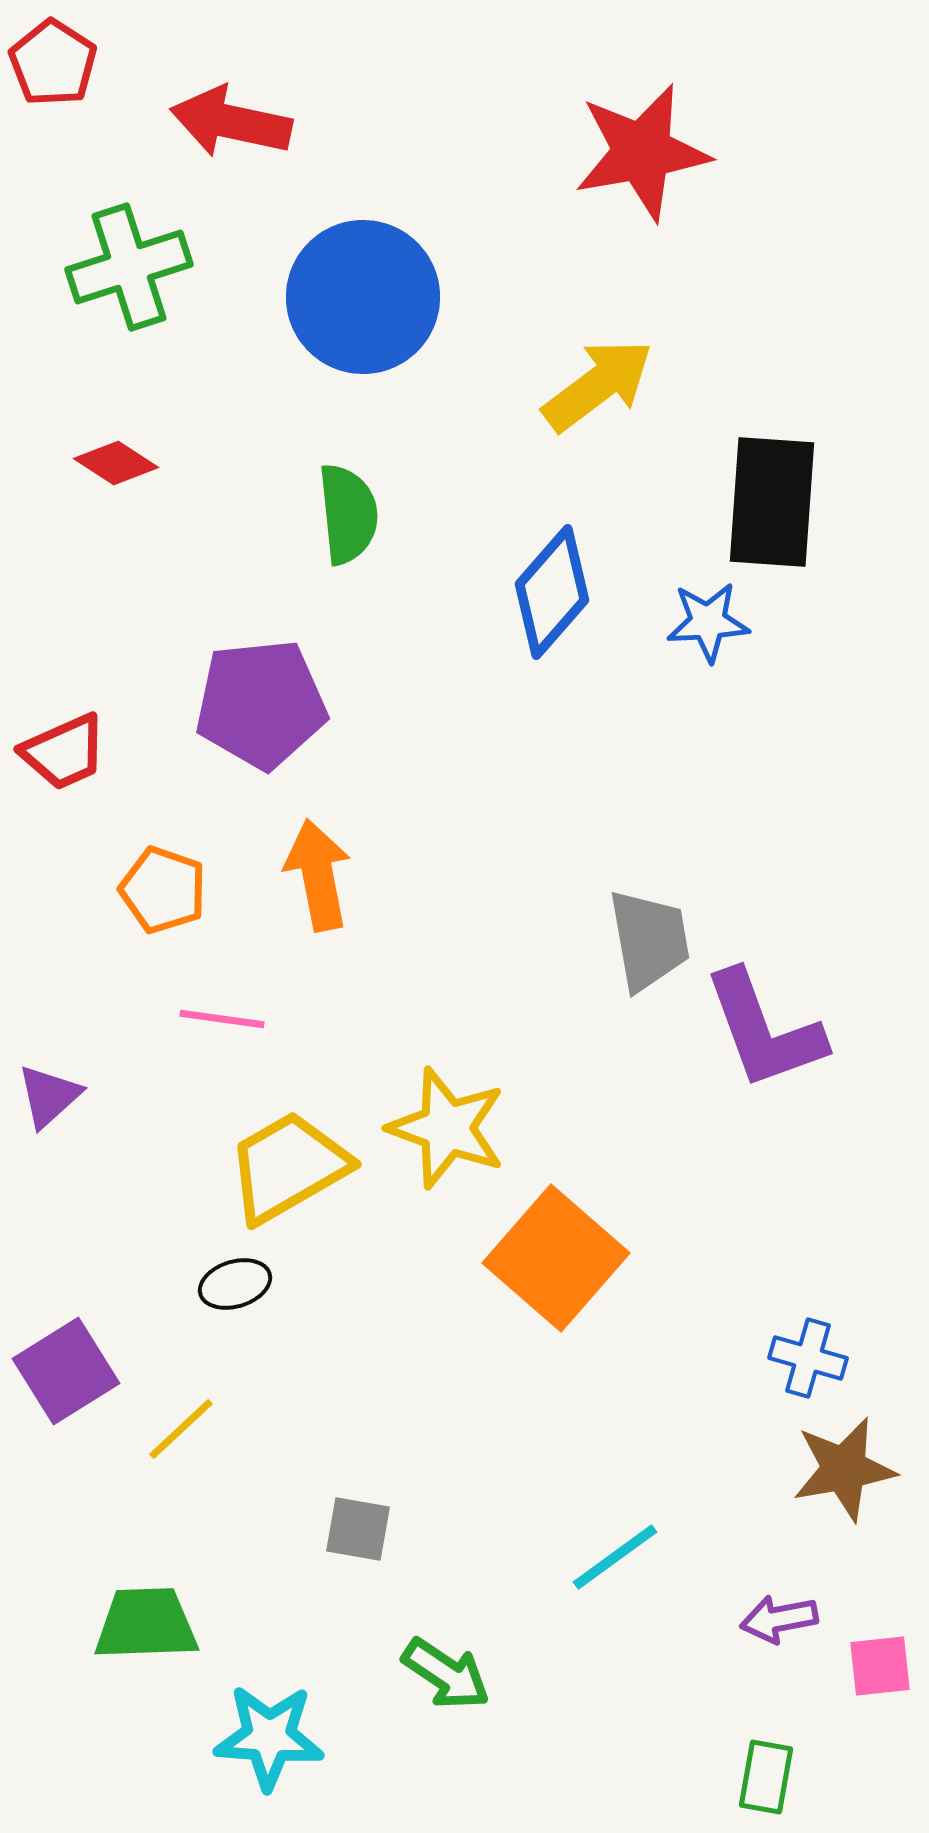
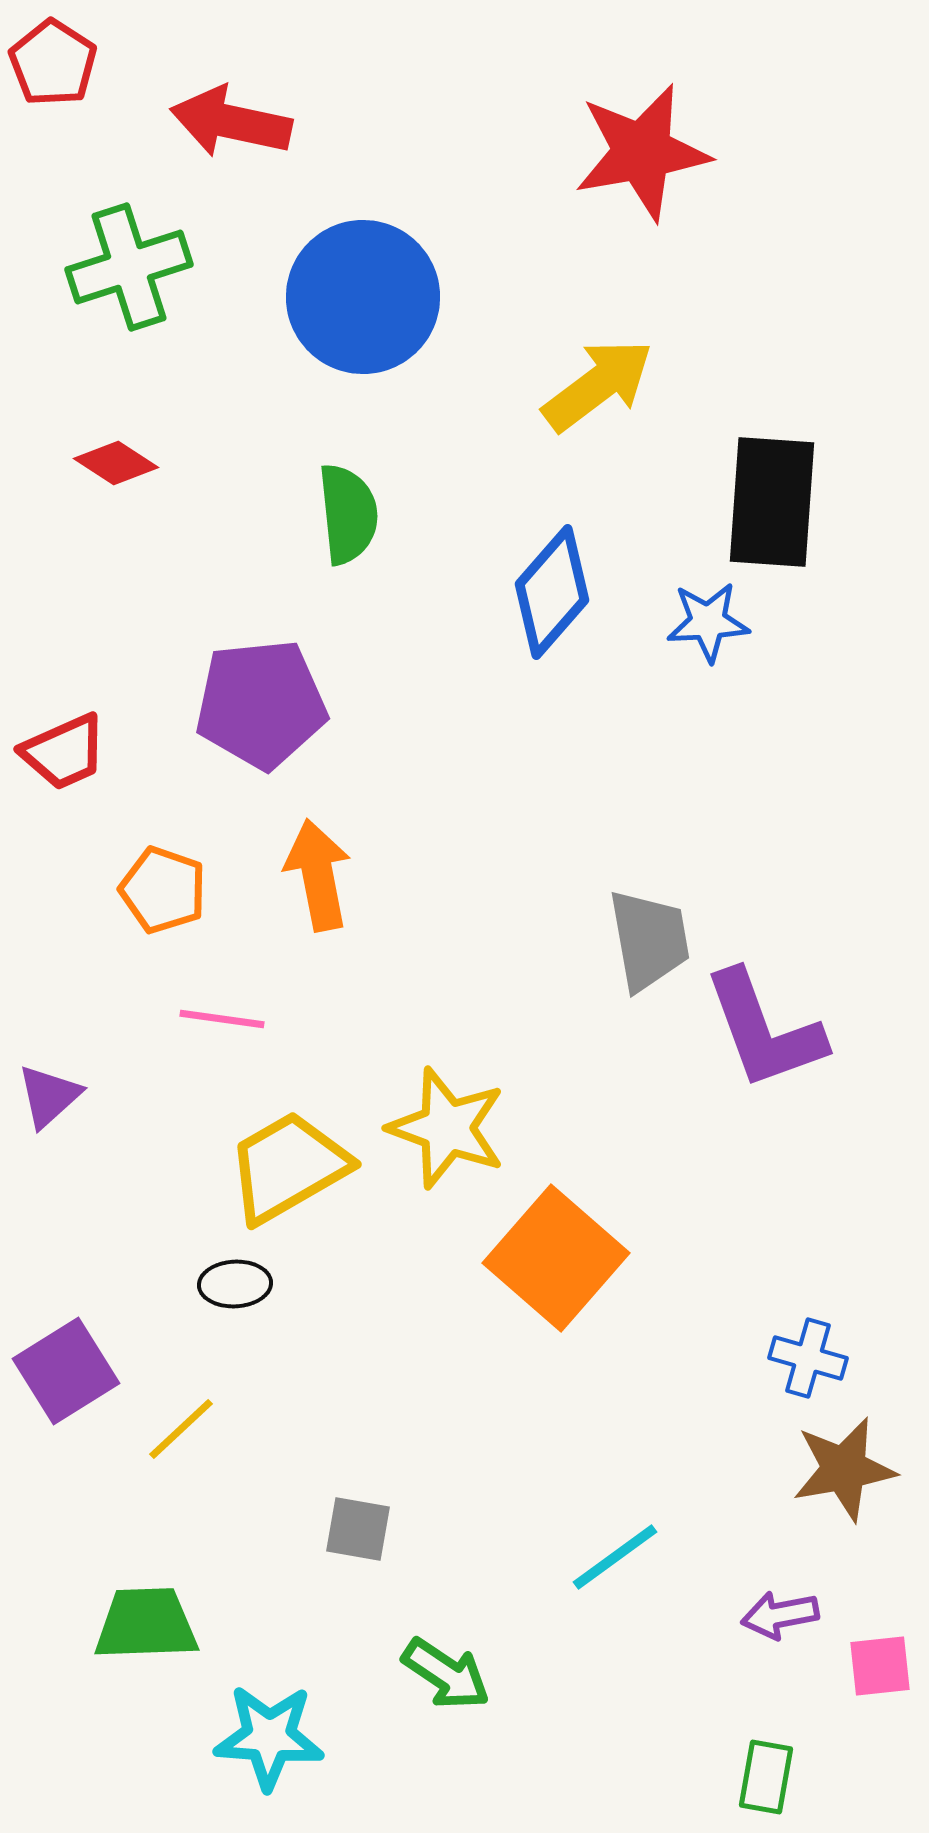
black ellipse: rotated 14 degrees clockwise
purple arrow: moved 1 px right, 4 px up
